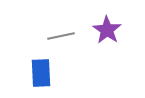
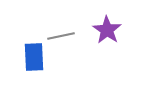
blue rectangle: moved 7 px left, 16 px up
